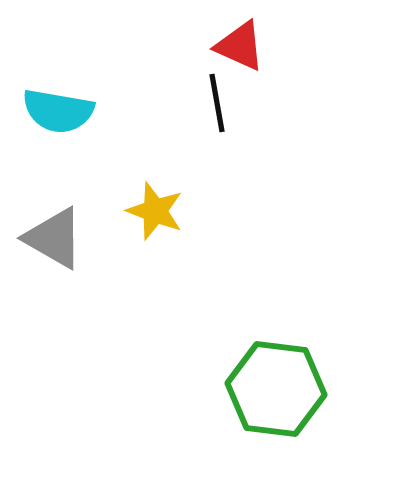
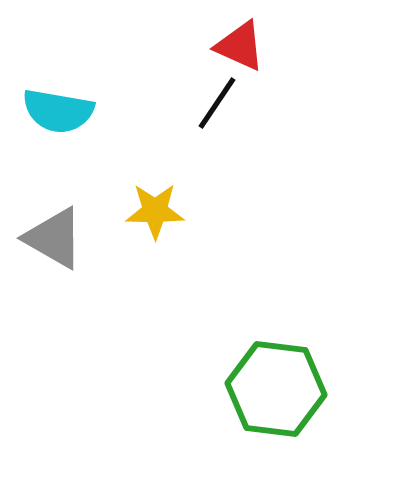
black line: rotated 44 degrees clockwise
yellow star: rotated 20 degrees counterclockwise
